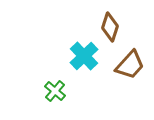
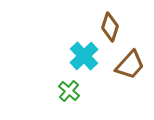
green cross: moved 14 px right
